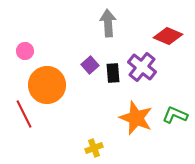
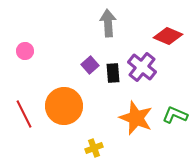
orange circle: moved 17 px right, 21 px down
